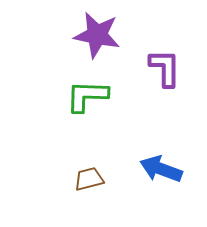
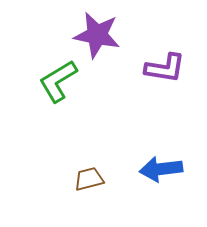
purple L-shape: rotated 99 degrees clockwise
green L-shape: moved 29 px left, 15 px up; rotated 33 degrees counterclockwise
blue arrow: rotated 27 degrees counterclockwise
